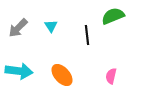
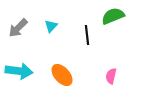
cyan triangle: rotated 16 degrees clockwise
